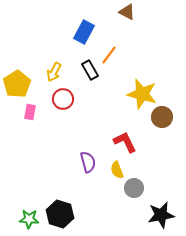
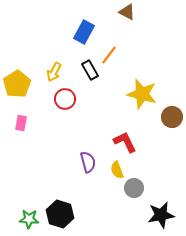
red circle: moved 2 px right
pink rectangle: moved 9 px left, 11 px down
brown circle: moved 10 px right
